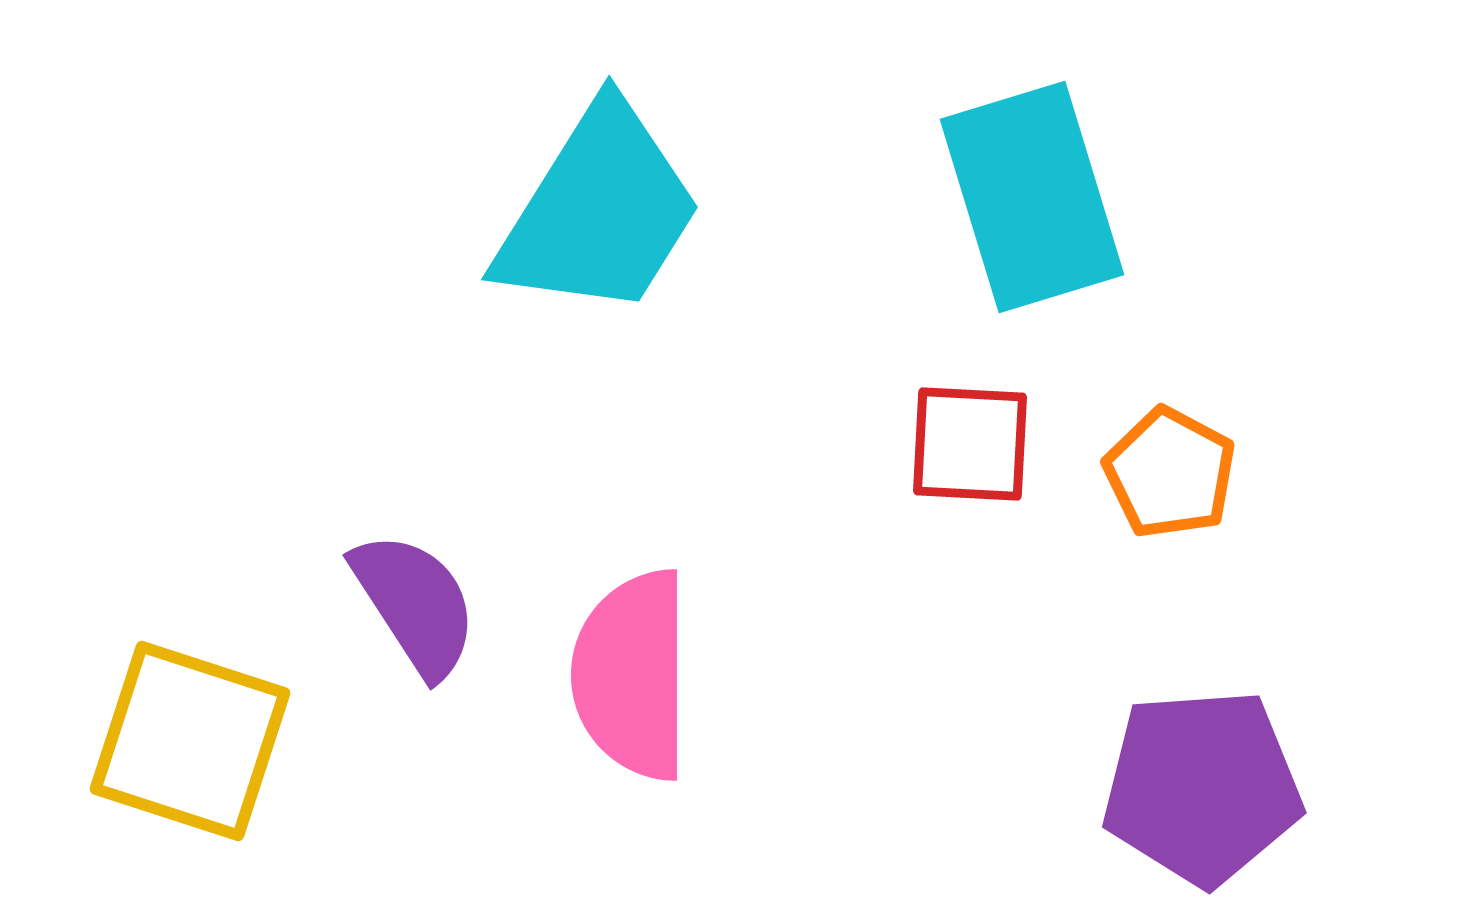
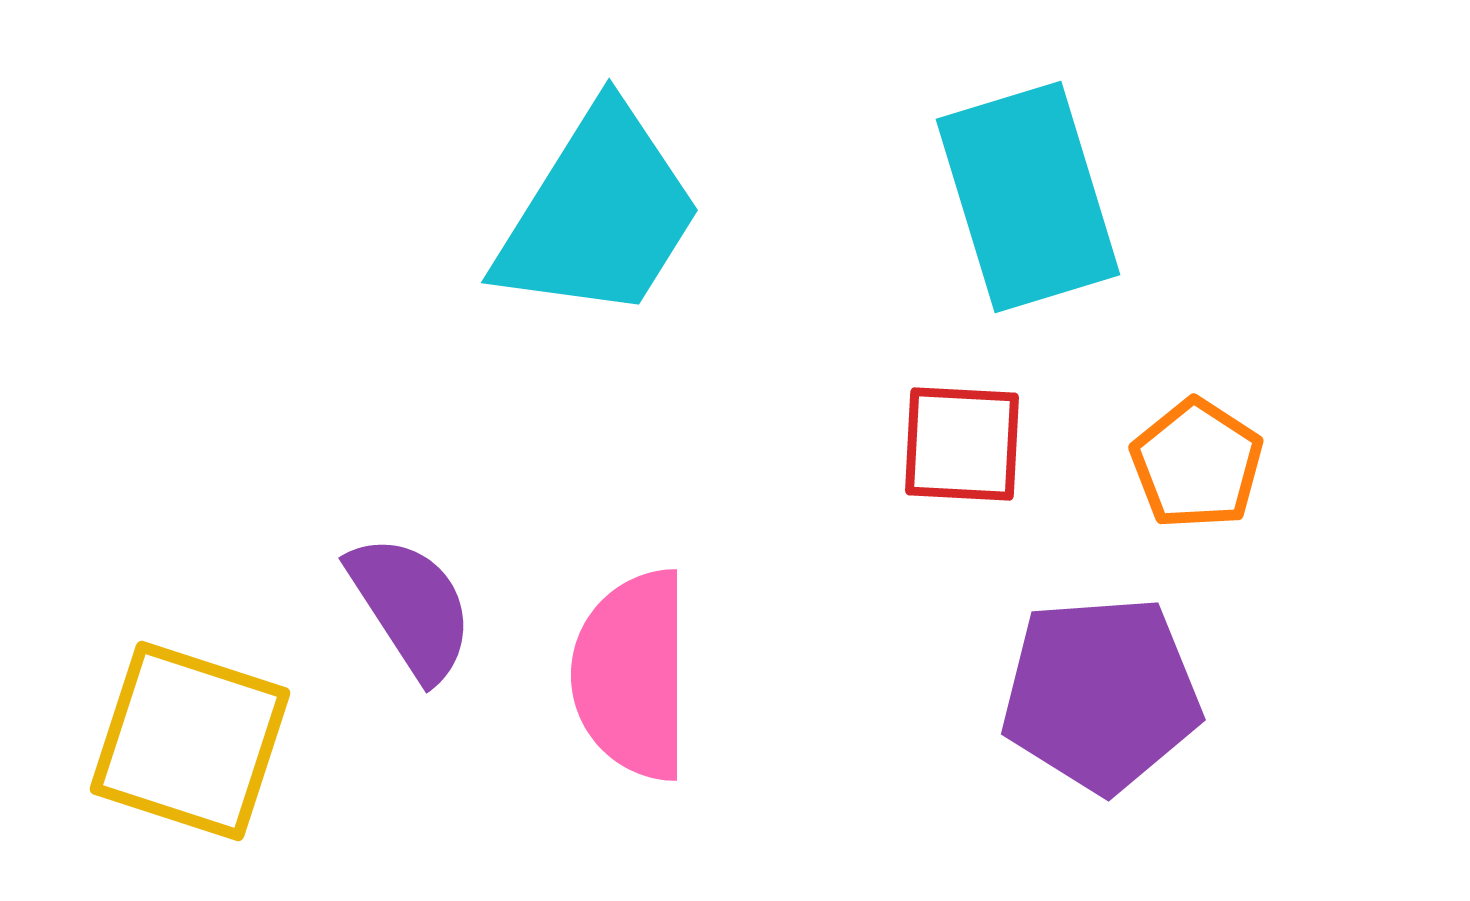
cyan rectangle: moved 4 px left
cyan trapezoid: moved 3 px down
red square: moved 8 px left
orange pentagon: moved 27 px right, 9 px up; rotated 5 degrees clockwise
purple semicircle: moved 4 px left, 3 px down
purple pentagon: moved 101 px left, 93 px up
